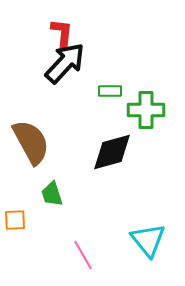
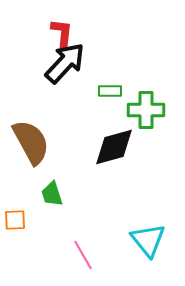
black diamond: moved 2 px right, 5 px up
